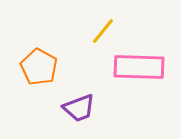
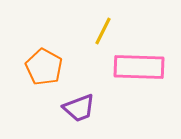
yellow line: rotated 12 degrees counterclockwise
orange pentagon: moved 5 px right
